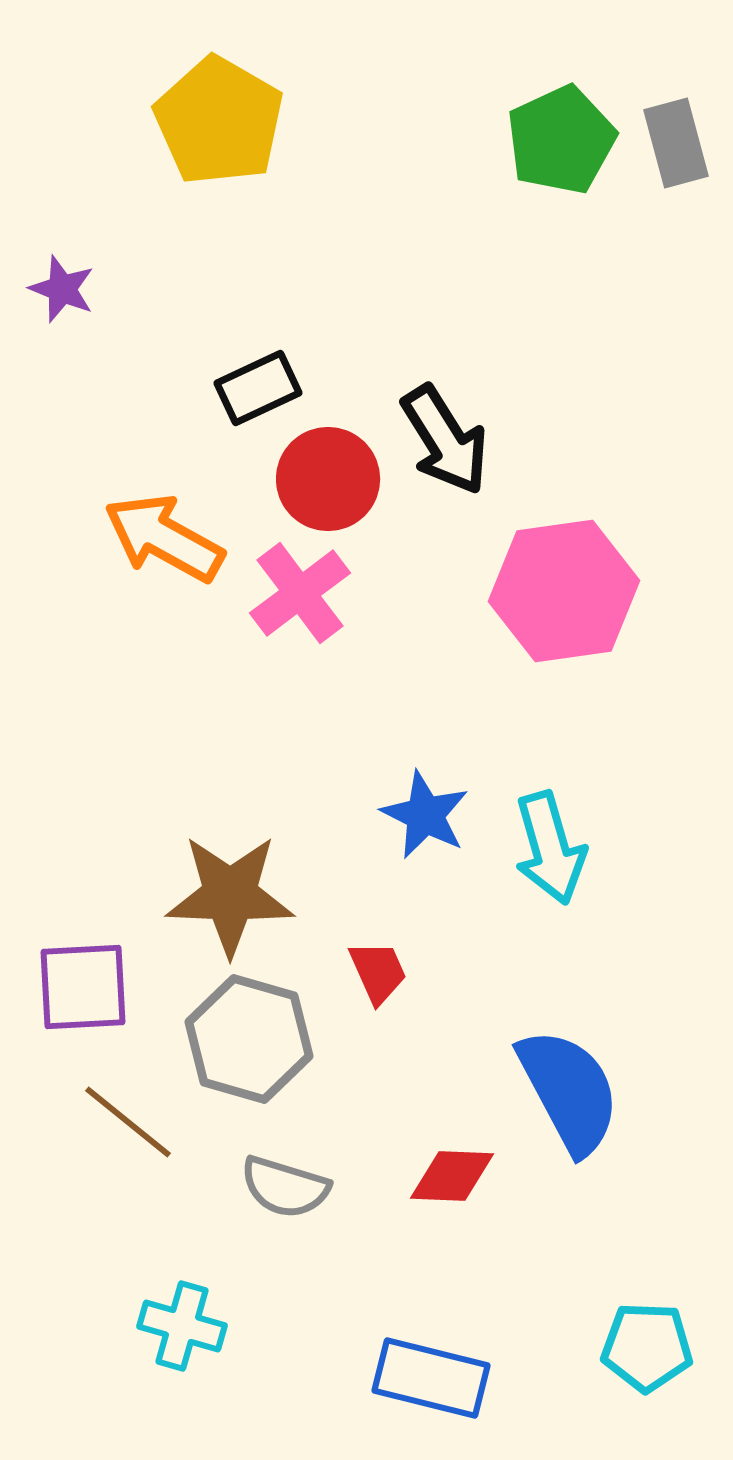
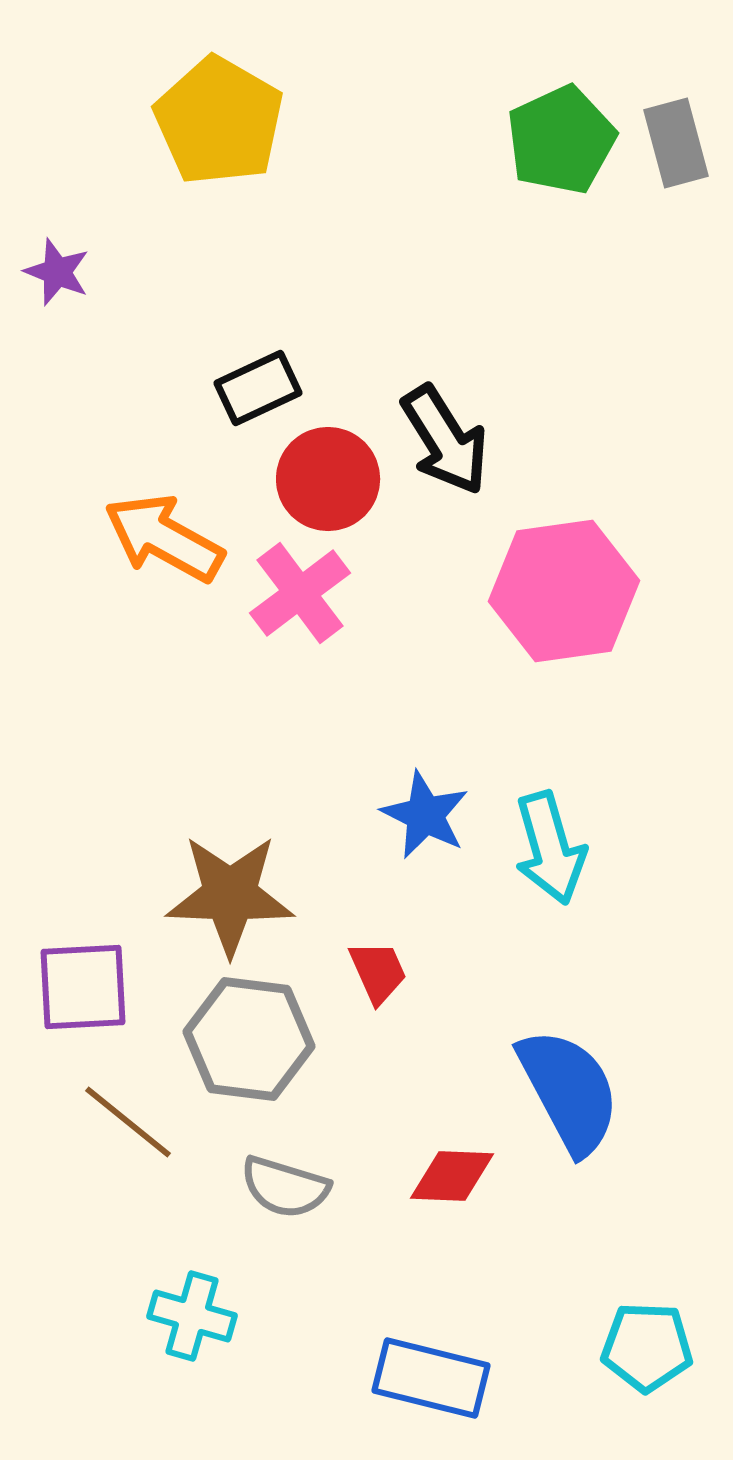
purple star: moved 5 px left, 17 px up
gray hexagon: rotated 9 degrees counterclockwise
cyan cross: moved 10 px right, 10 px up
